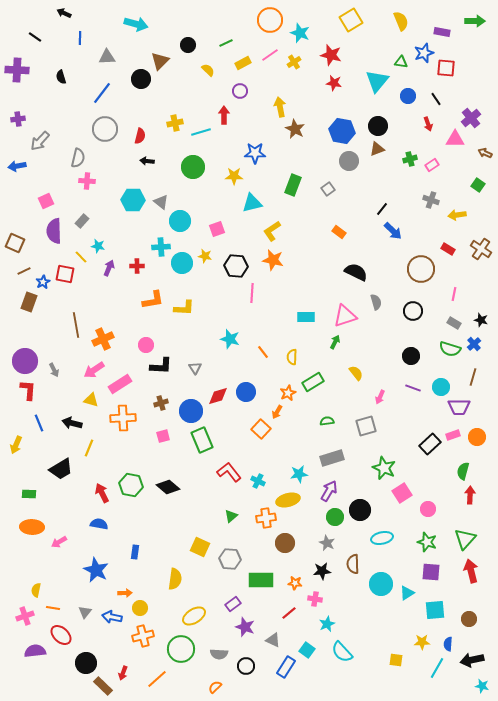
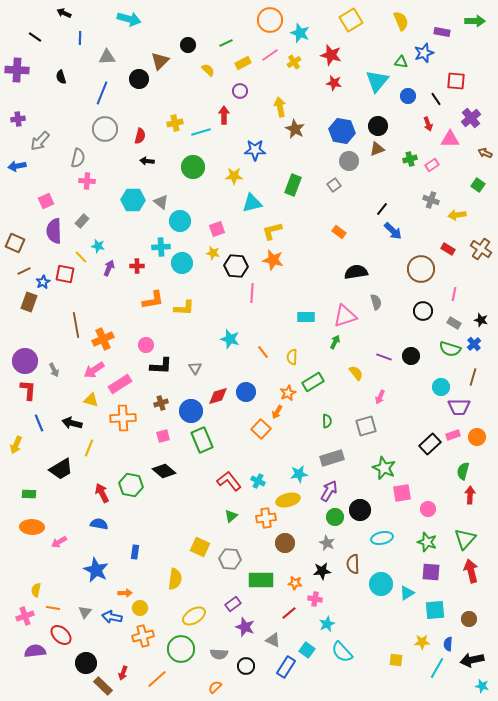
cyan arrow at (136, 24): moved 7 px left, 5 px up
red square at (446, 68): moved 10 px right, 13 px down
black circle at (141, 79): moved 2 px left
blue line at (102, 93): rotated 15 degrees counterclockwise
pink triangle at (455, 139): moved 5 px left
blue star at (255, 153): moved 3 px up
gray square at (328, 189): moved 6 px right, 4 px up
yellow L-shape at (272, 231): rotated 20 degrees clockwise
yellow star at (205, 256): moved 8 px right, 3 px up
black semicircle at (356, 272): rotated 35 degrees counterclockwise
black circle at (413, 311): moved 10 px right
purple line at (413, 388): moved 29 px left, 31 px up
green semicircle at (327, 421): rotated 96 degrees clockwise
red L-shape at (229, 472): moved 9 px down
black diamond at (168, 487): moved 4 px left, 16 px up
pink square at (402, 493): rotated 24 degrees clockwise
